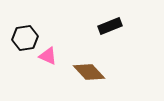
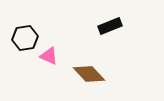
pink triangle: moved 1 px right
brown diamond: moved 2 px down
